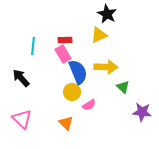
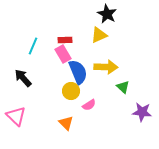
cyan line: rotated 18 degrees clockwise
black arrow: moved 2 px right
yellow circle: moved 1 px left, 1 px up
pink triangle: moved 6 px left, 3 px up
